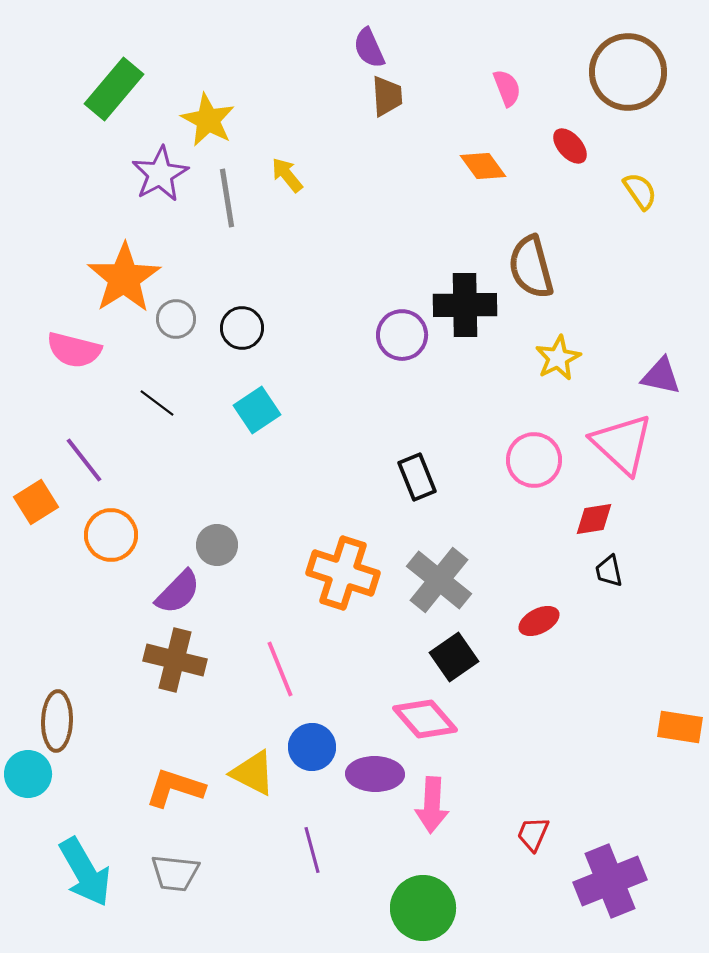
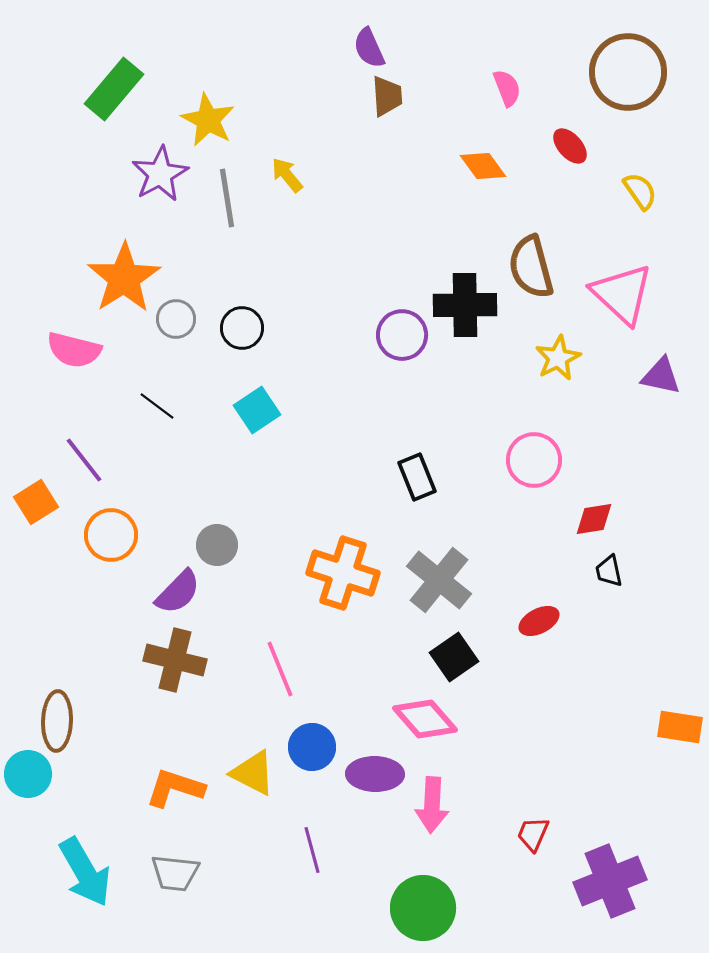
black line at (157, 403): moved 3 px down
pink triangle at (622, 444): moved 150 px up
